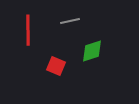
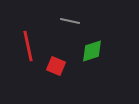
gray line: rotated 24 degrees clockwise
red line: moved 16 px down; rotated 12 degrees counterclockwise
